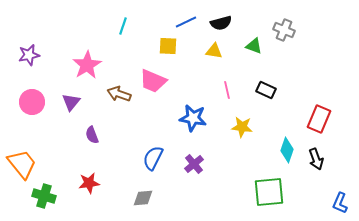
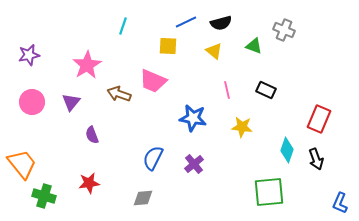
yellow triangle: rotated 30 degrees clockwise
